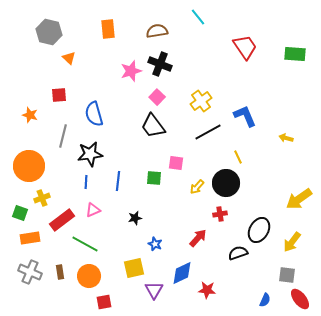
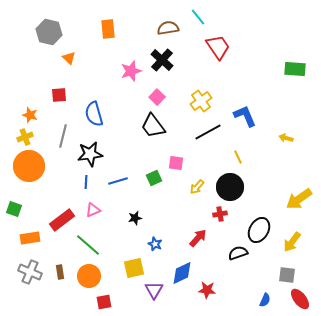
brown semicircle at (157, 31): moved 11 px right, 3 px up
red trapezoid at (245, 47): moved 27 px left
green rectangle at (295, 54): moved 15 px down
black cross at (160, 64): moved 2 px right, 4 px up; rotated 20 degrees clockwise
green square at (154, 178): rotated 28 degrees counterclockwise
blue line at (118, 181): rotated 66 degrees clockwise
black circle at (226, 183): moved 4 px right, 4 px down
yellow cross at (42, 198): moved 17 px left, 61 px up
green square at (20, 213): moved 6 px left, 4 px up
green line at (85, 244): moved 3 px right, 1 px down; rotated 12 degrees clockwise
